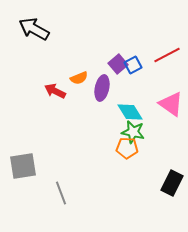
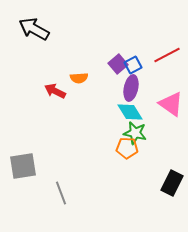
orange semicircle: rotated 18 degrees clockwise
purple ellipse: moved 29 px right
green star: moved 2 px right, 1 px down
